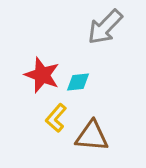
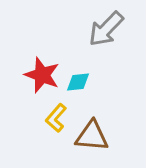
gray arrow: moved 1 px right, 2 px down
